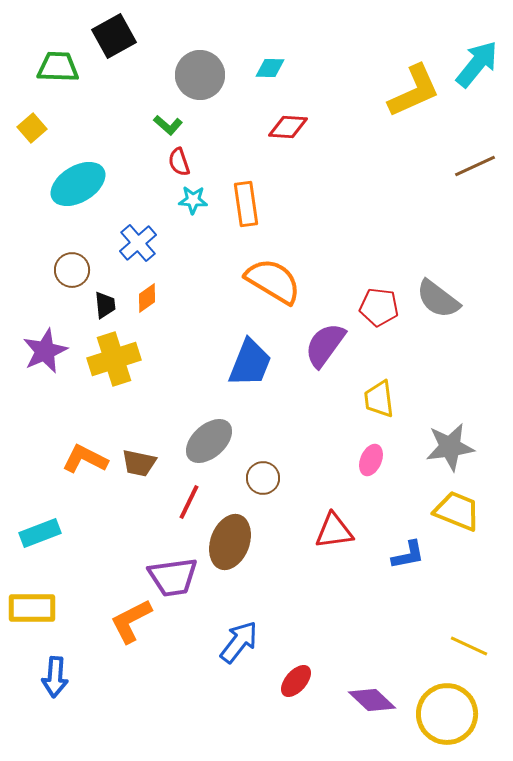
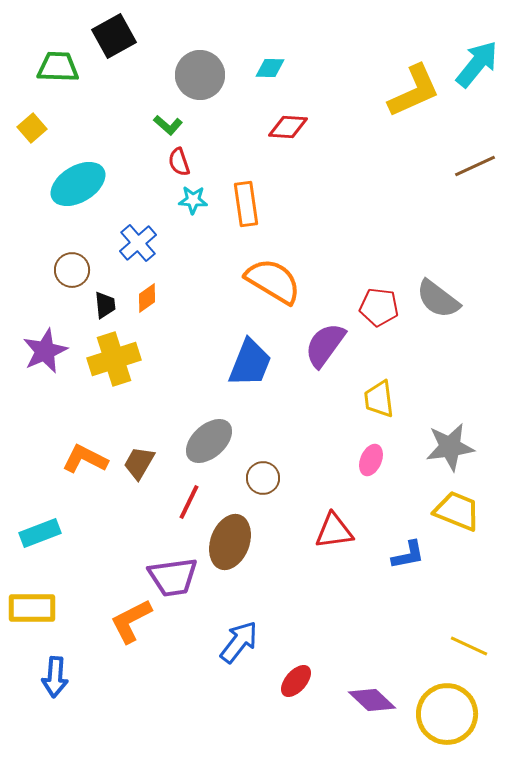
brown trapezoid at (139, 463): rotated 108 degrees clockwise
